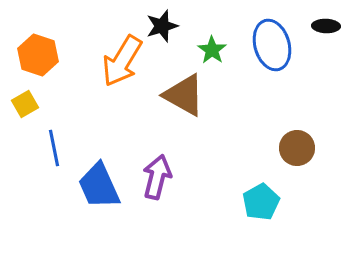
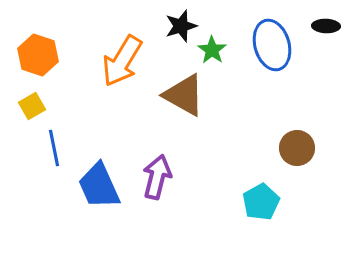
black star: moved 19 px right
yellow square: moved 7 px right, 2 px down
